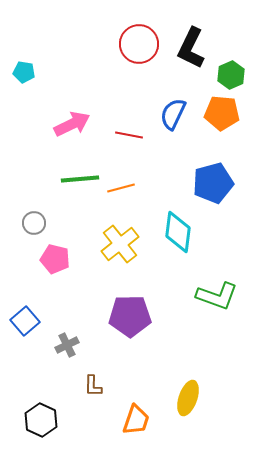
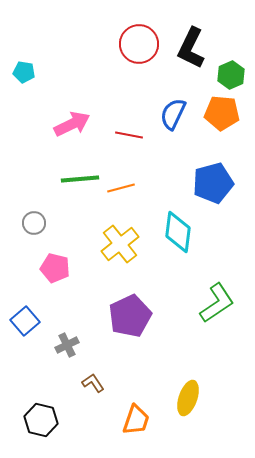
pink pentagon: moved 9 px down
green L-shape: moved 7 px down; rotated 54 degrees counterclockwise
purple pentagon: rotated 24 degrees counterclockwise
brown L-shape: moved 3 px up; rotated 145 degrees clockwise
black hexagon: rotated 12 degrees counterclockwise
